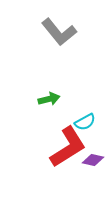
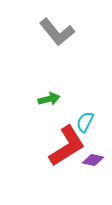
gray L-shape: moved 2 px left
cyan semicircle: rotated 145 degrees clockwise
red L-shape: moved 1 px left, 1 px up
